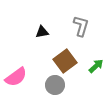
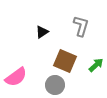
black triangle: rotated 24 degrees counterclockwise
brown square: rotated 30 degrees counterclockwise
green arrow: moved 1 px up
